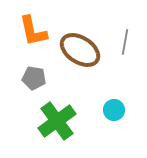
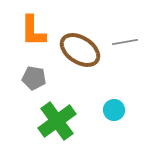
orange L-shape: rotated 12 degrees clockwise
gray line: rotated 70 degrees clockwise
